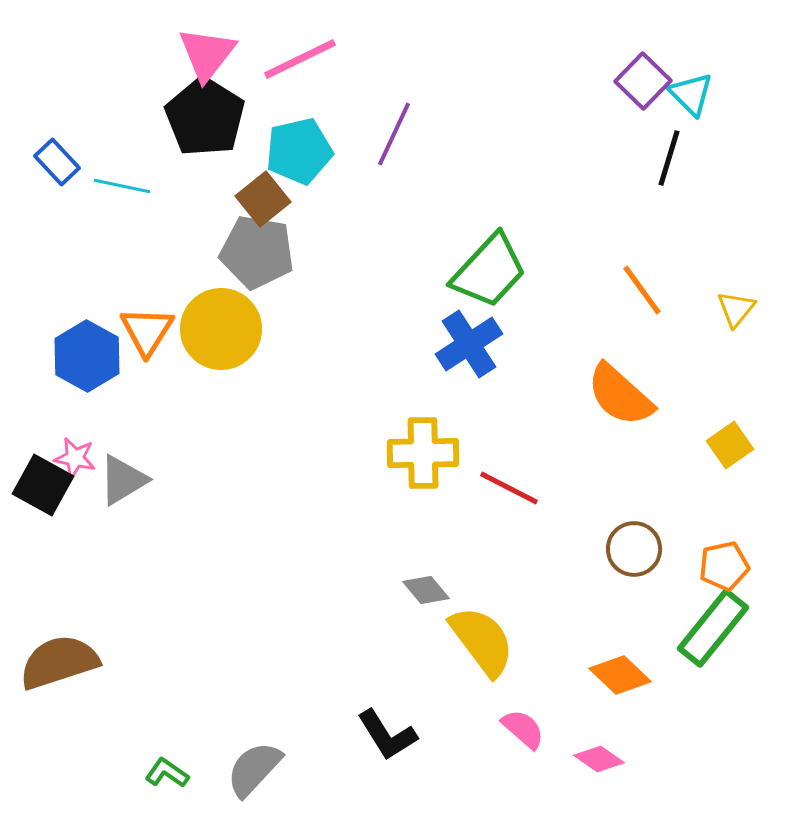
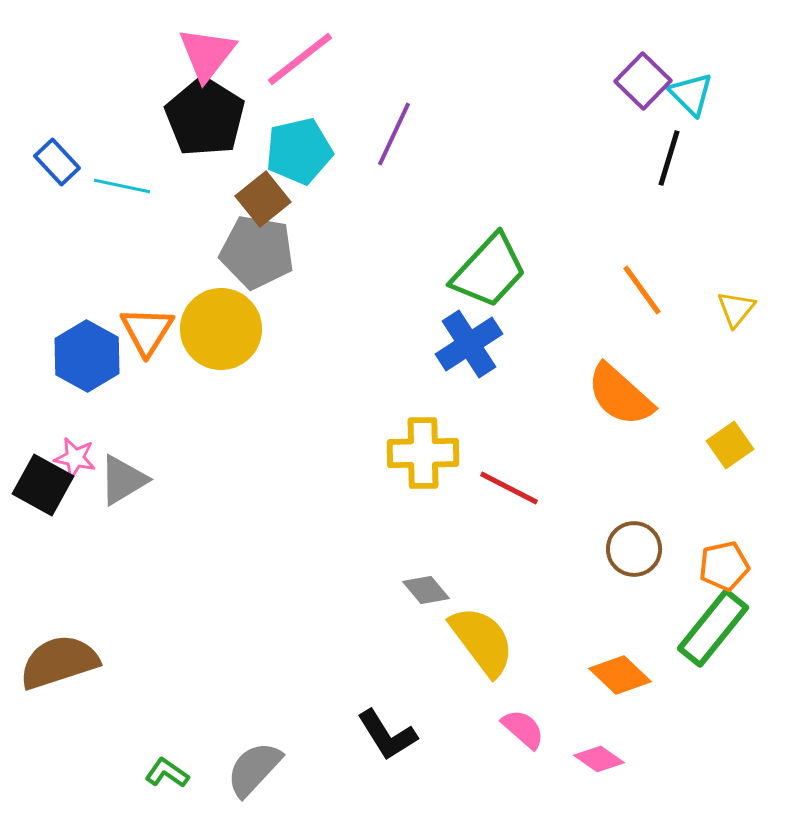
pink line: rotated 12 degrees counterclockwise
